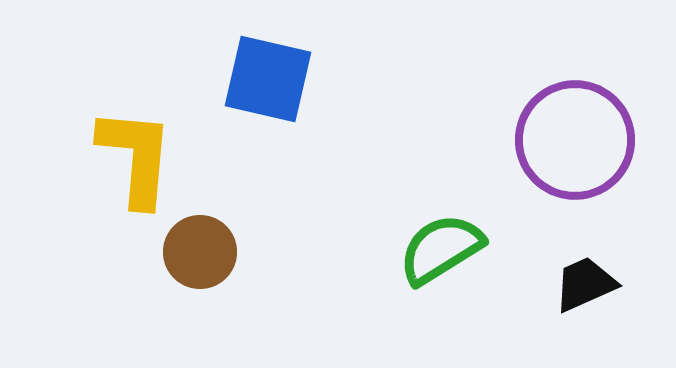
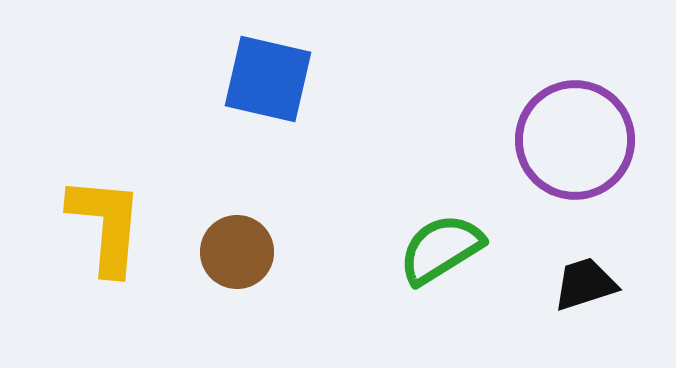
yellow L-shape: moved 30 px left, 68 px down
brown circle: moved 37 px right
black trapezoid: rotated 6 degrees clockwise
